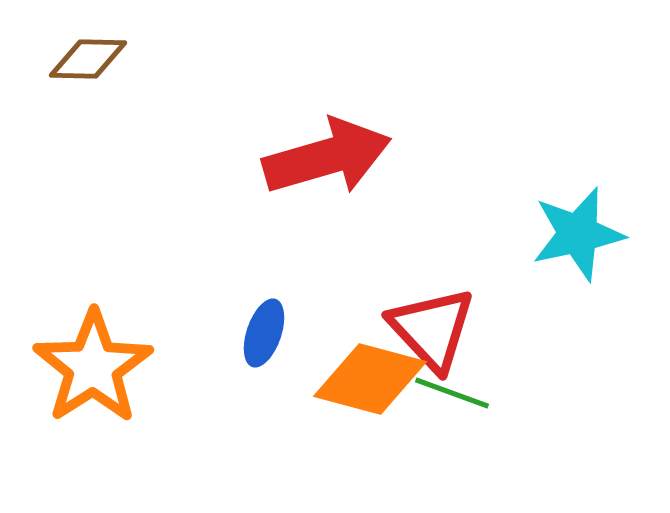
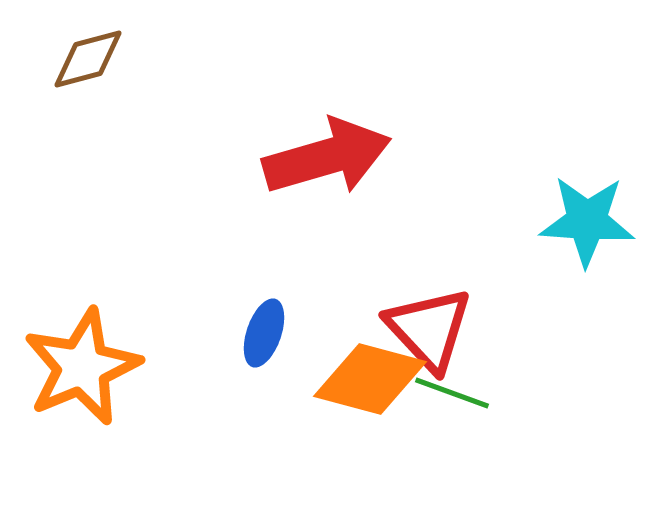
brown diamond: rotated 16 degrees counterclockwise
cyan star: moved 9 px right, 13 px up; rotated 16 degrees clockwise
red triangle: moved 3 px left
orange star: moved 11 px left; rotated 10 degrees clockwise
